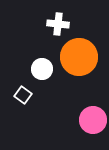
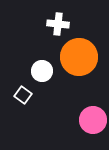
white circle: moved 2 px down
